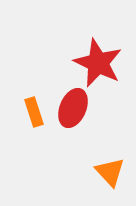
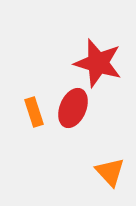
red star: rotated 9 degrees counterclockwise
